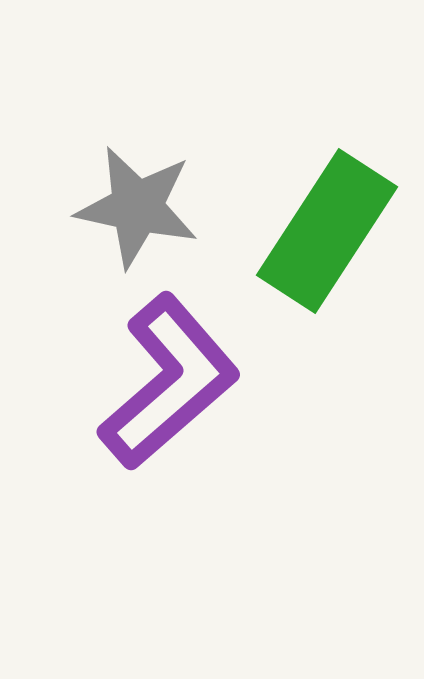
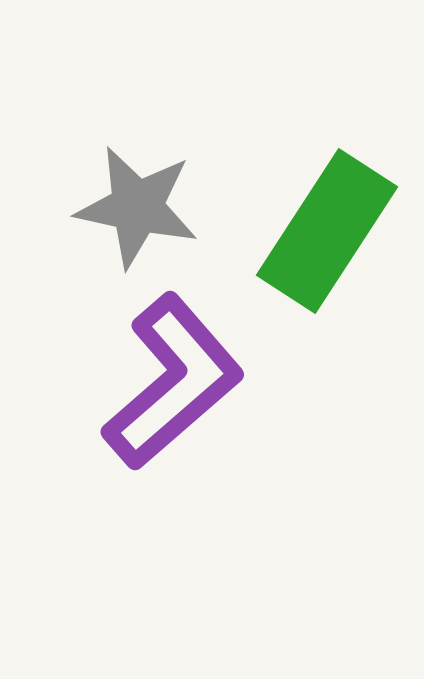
purple L-shape: moved 4 px right
